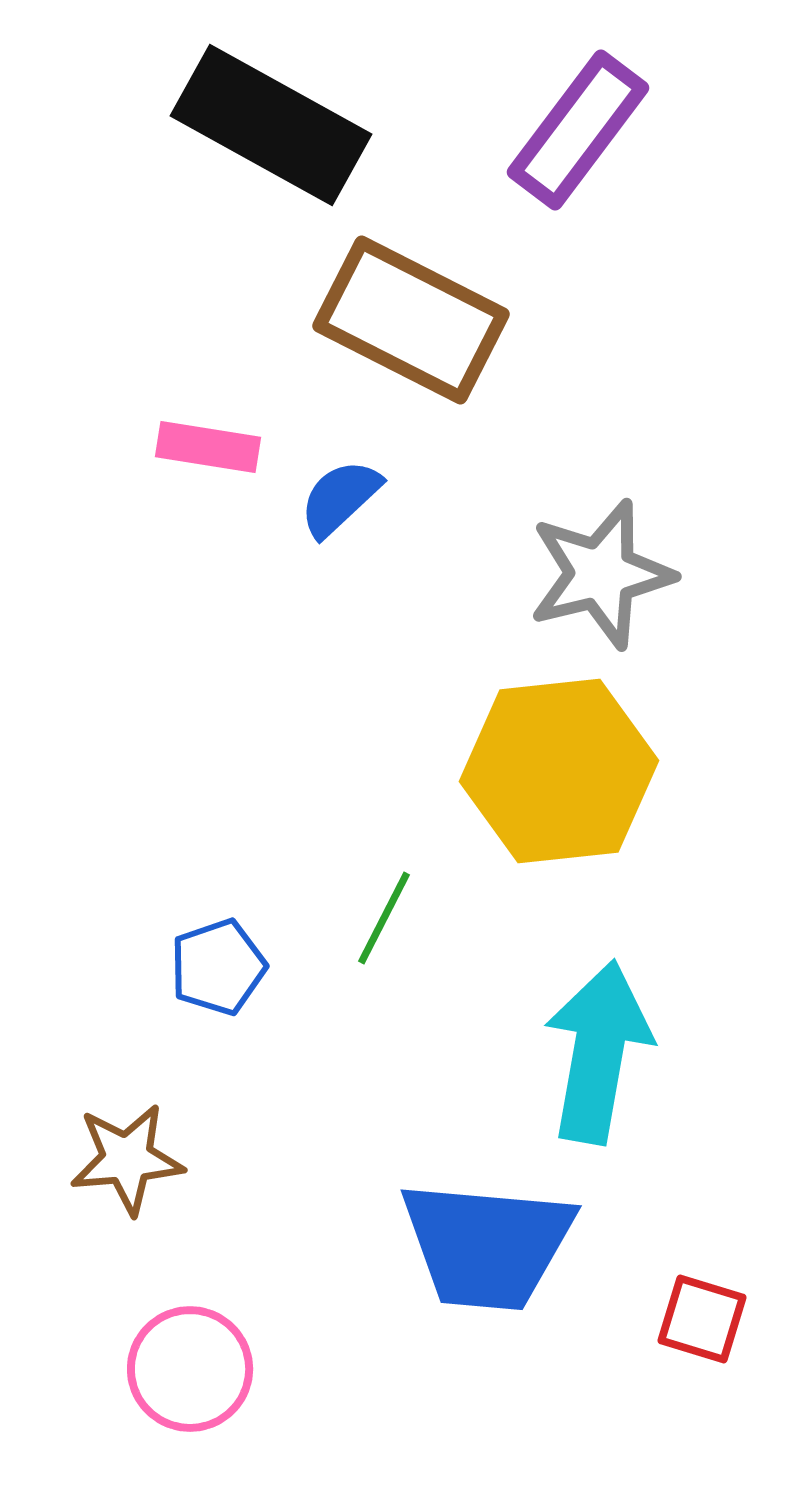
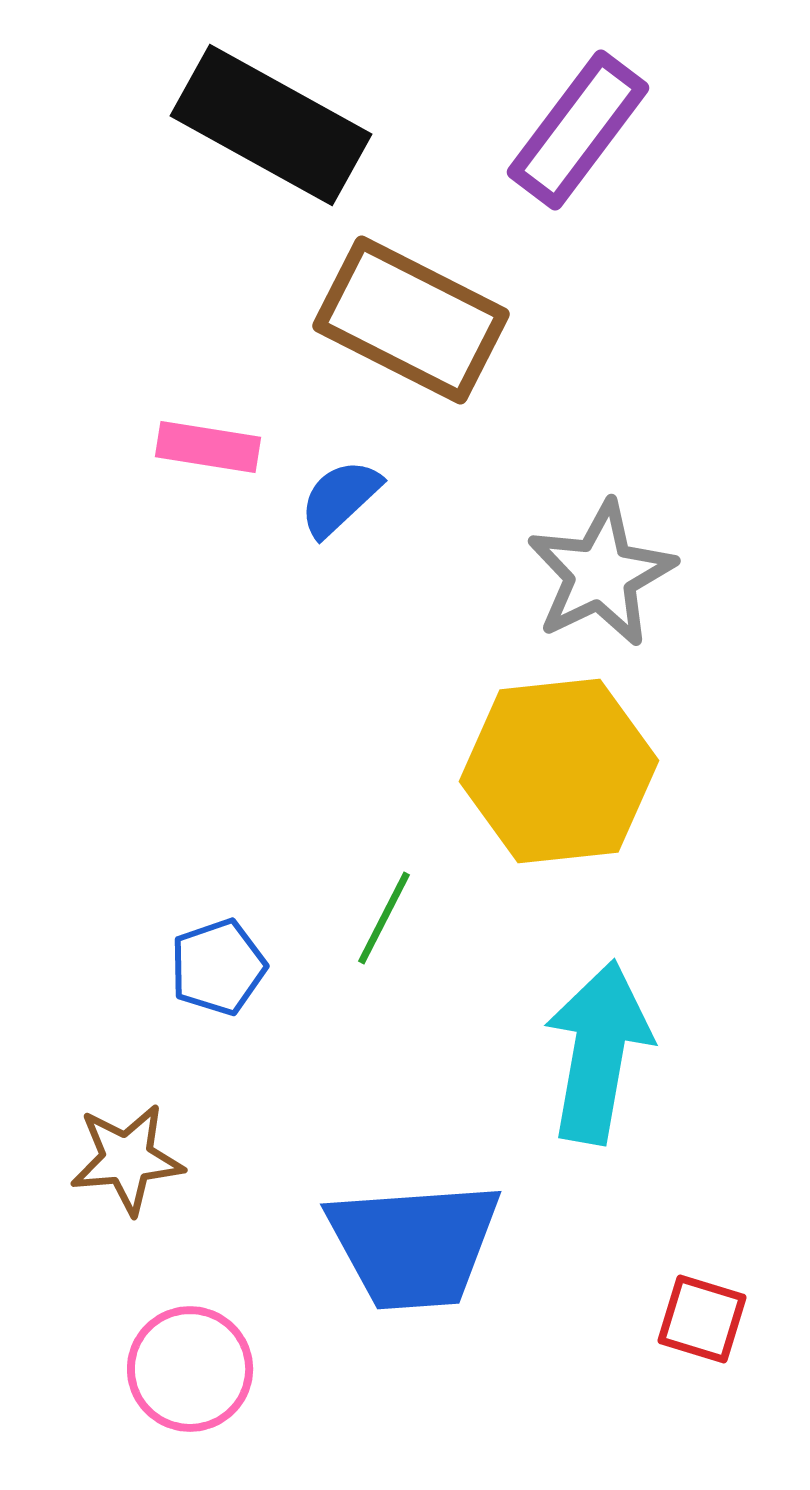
gray star: rotated 12 degrees counterclockwise
blue trapezoid: moved 73 px left; rotated 9 degrees counterclockwise
